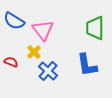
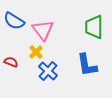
green trapezoid: moved 1 px left, 1 px up
yellow cross: moved 2 px right
